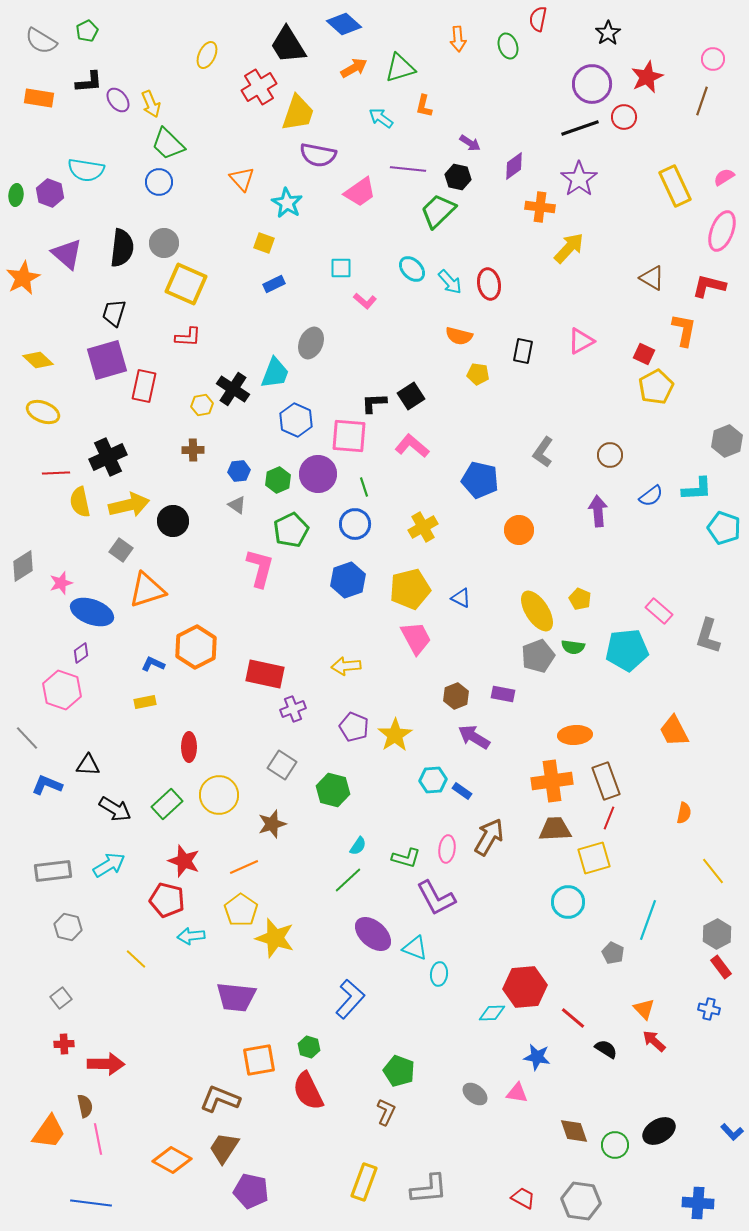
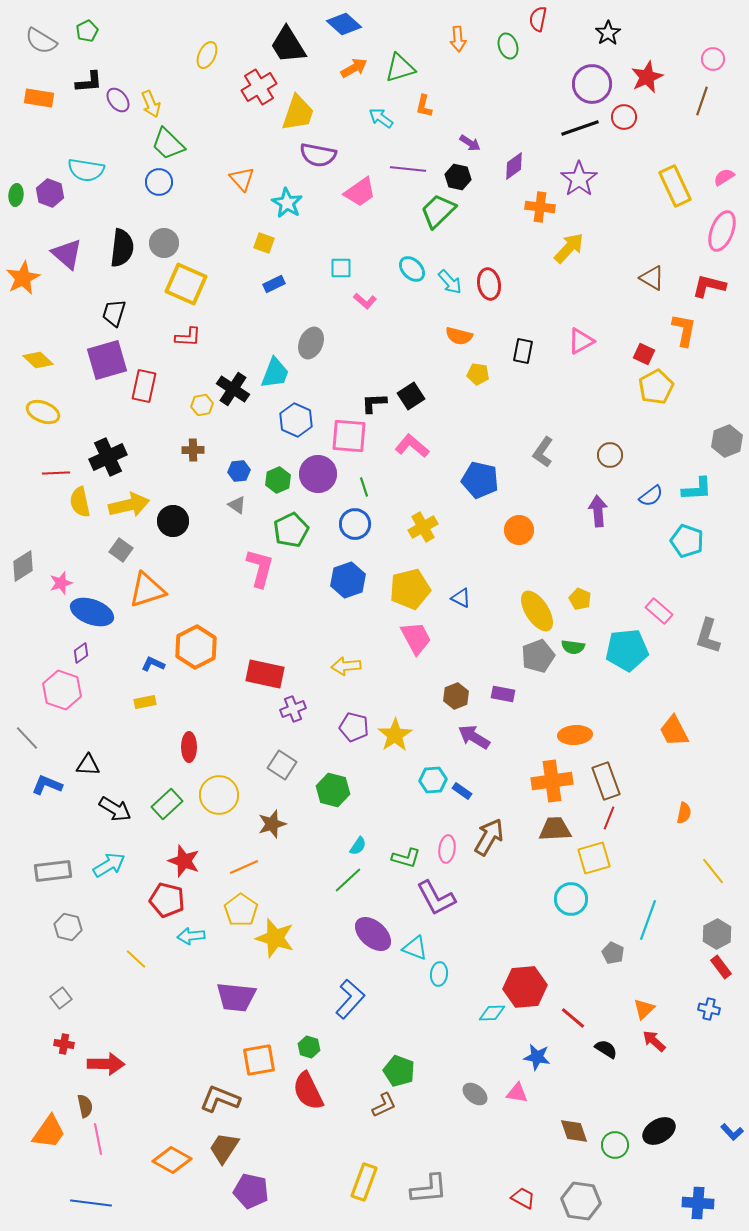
cyan pentagon at (724, 528): moved 37 px left, 13 px down
purple pentagon at (354, 727): rotated 8 degrees counterclockwise
cyan circle at (568, 902): moved 3 px right, 3 px up
orange triangle at (644, 1009): rotated 30 degrees clockwise
red cross at (64, 1044): rotated 12 degrees clockwise
brown L-shape at (386, 1112): moved 2 px left, 7 px up; rotated 40 degrees clockwise
